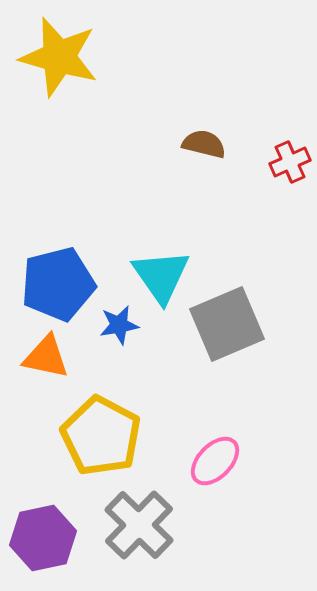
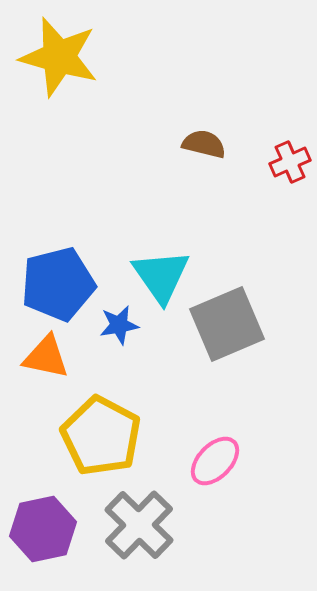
purple hexagon: moved 9 px up
